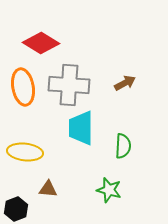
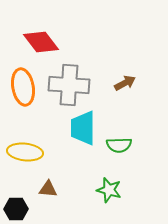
red diamond: moved 1 px up; rotated 21 degrees clockwise
cyan trapezoid: moved 2 px right
green semicircle: moved 4 px left, 1 px up; rotated 85 degrees clockwise
black hexagon: rotated 20 degrees clockwise
